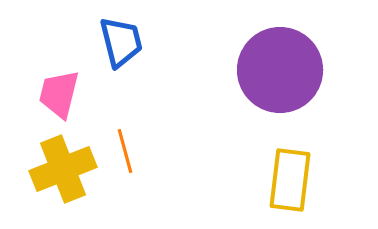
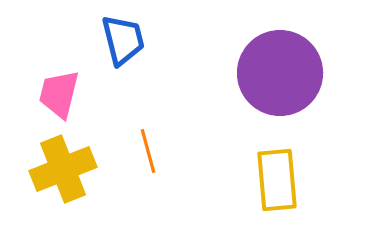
blue trapezoid: moved 2 px right, 2 px up
purple circle: moved 3 px down
orange line: moved 23 px right
yellow rectangle: moved 13 px left; rotated 12 degrees counterclockwise
